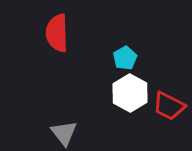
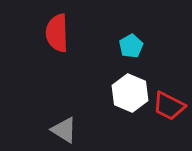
cyan pentagon: moved 6 px right, 12 px up
white hexagon: rotated 6 degrees counterclockwise
gray triangle: moved 3 px up; rotated 20 degrees counterclockwise
